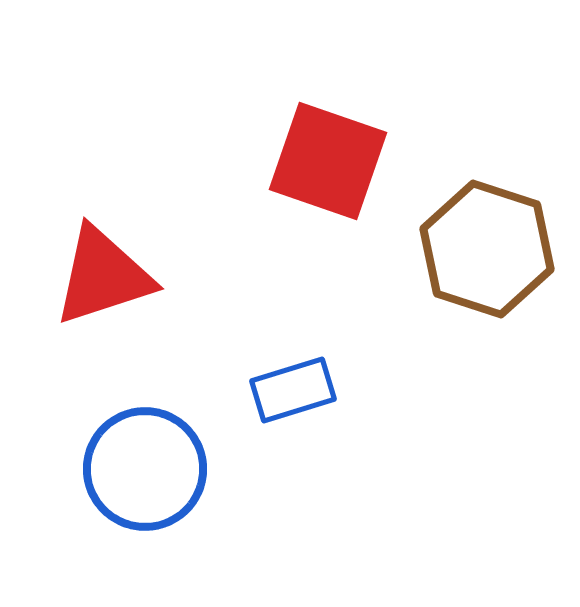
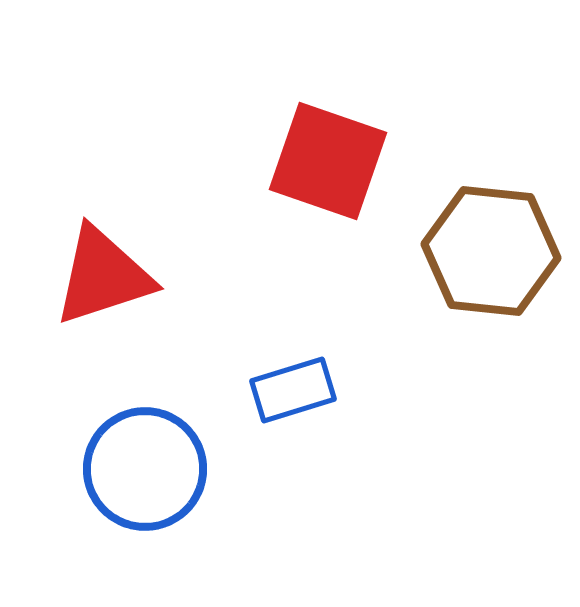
brown hexagon: moved 4 px right, 2 px down; rotated 12 degrees counterclockwise
